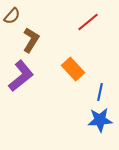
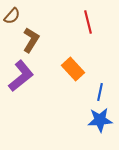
red line: rotated 65 degrees counterclockwise
